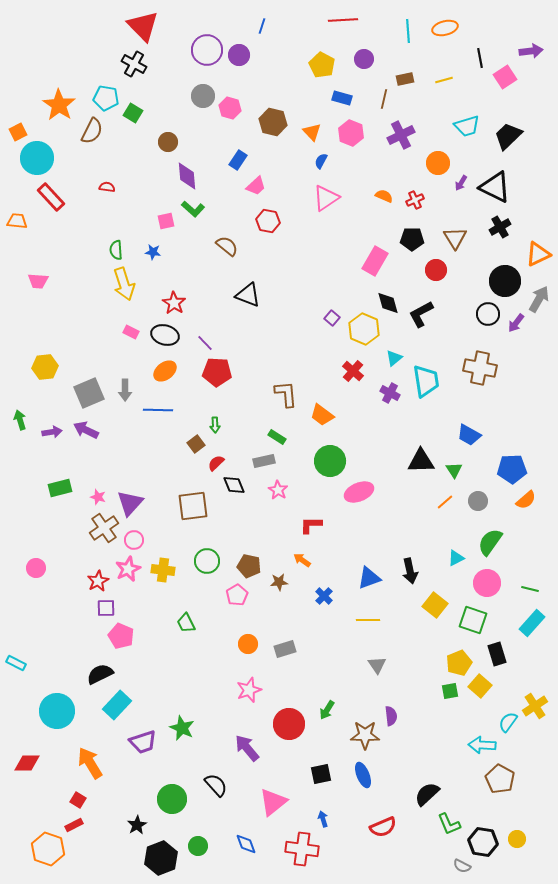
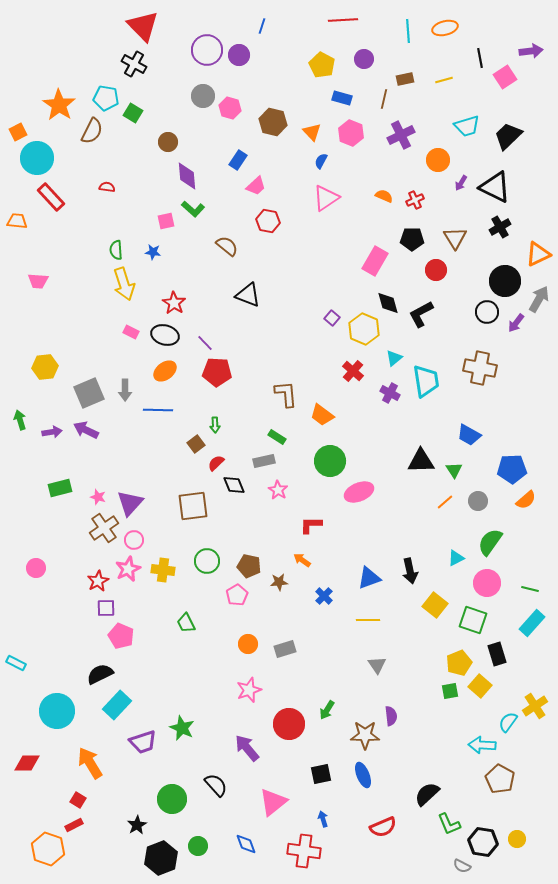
orange circle at (438, 163): moved 3 px up
black circle at (488, 314): moved 1 px left, 2 px up
red cross at (302, 849): moved 2 px right, 2 px down
